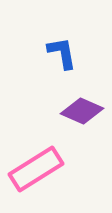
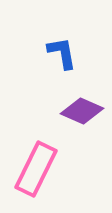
pink rectangle: rotated 32 degrees counterclockwise
